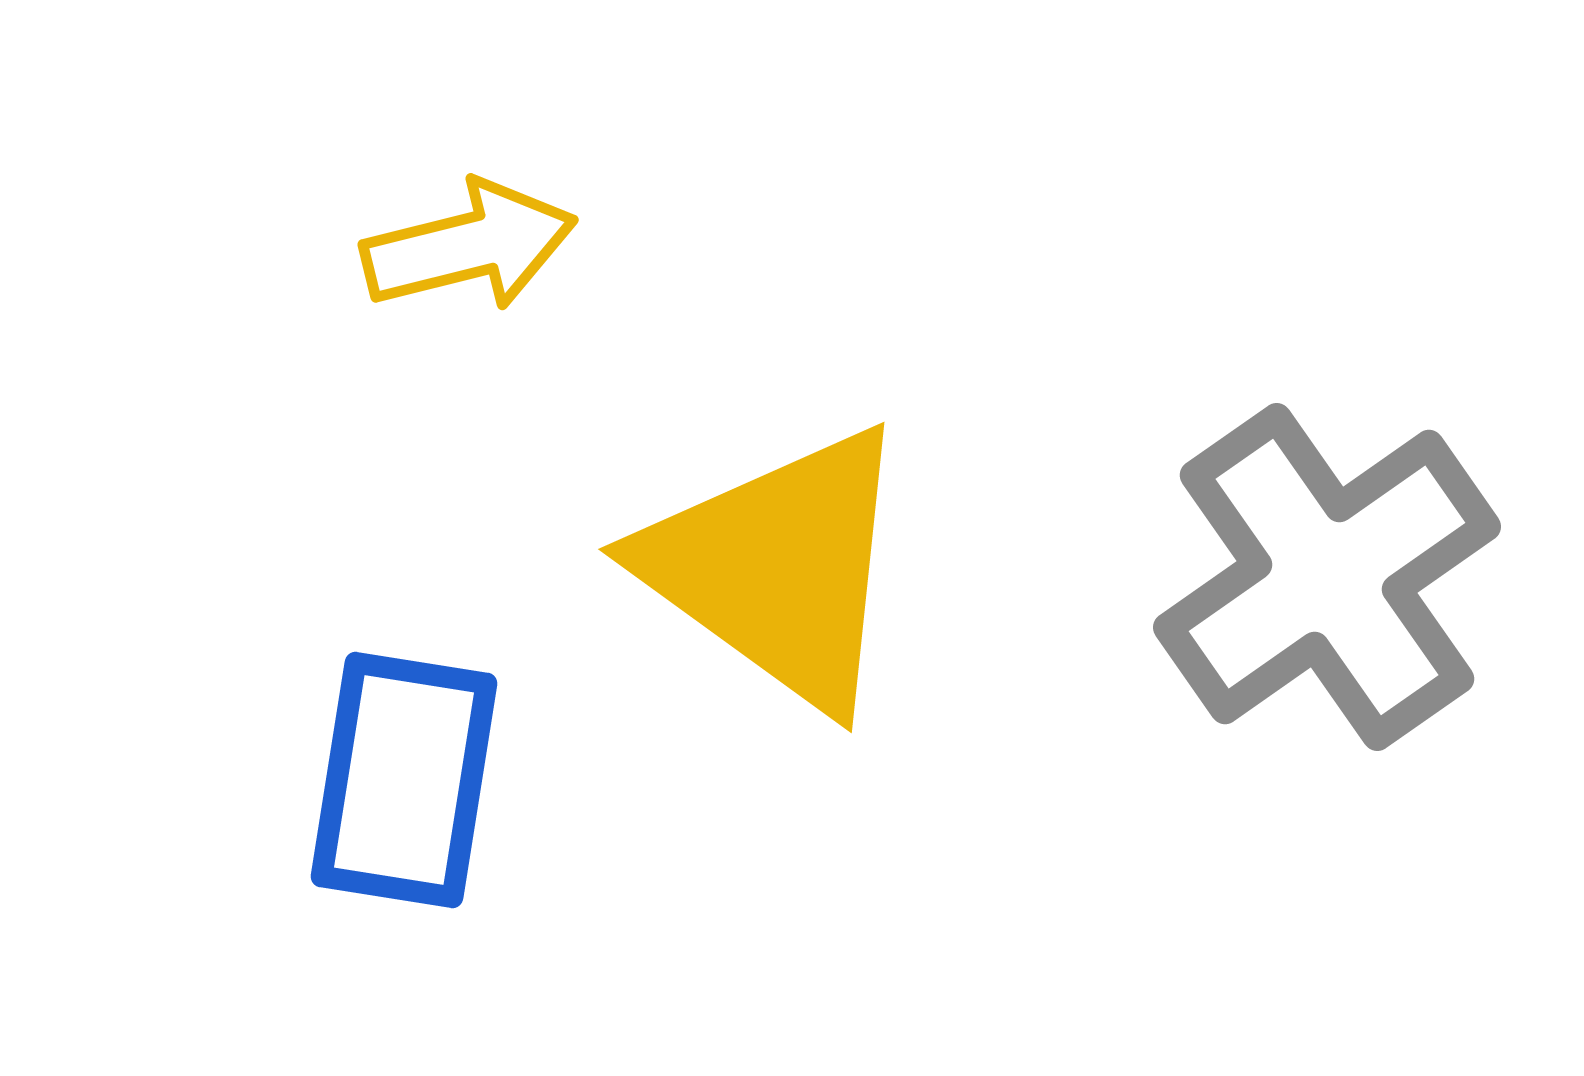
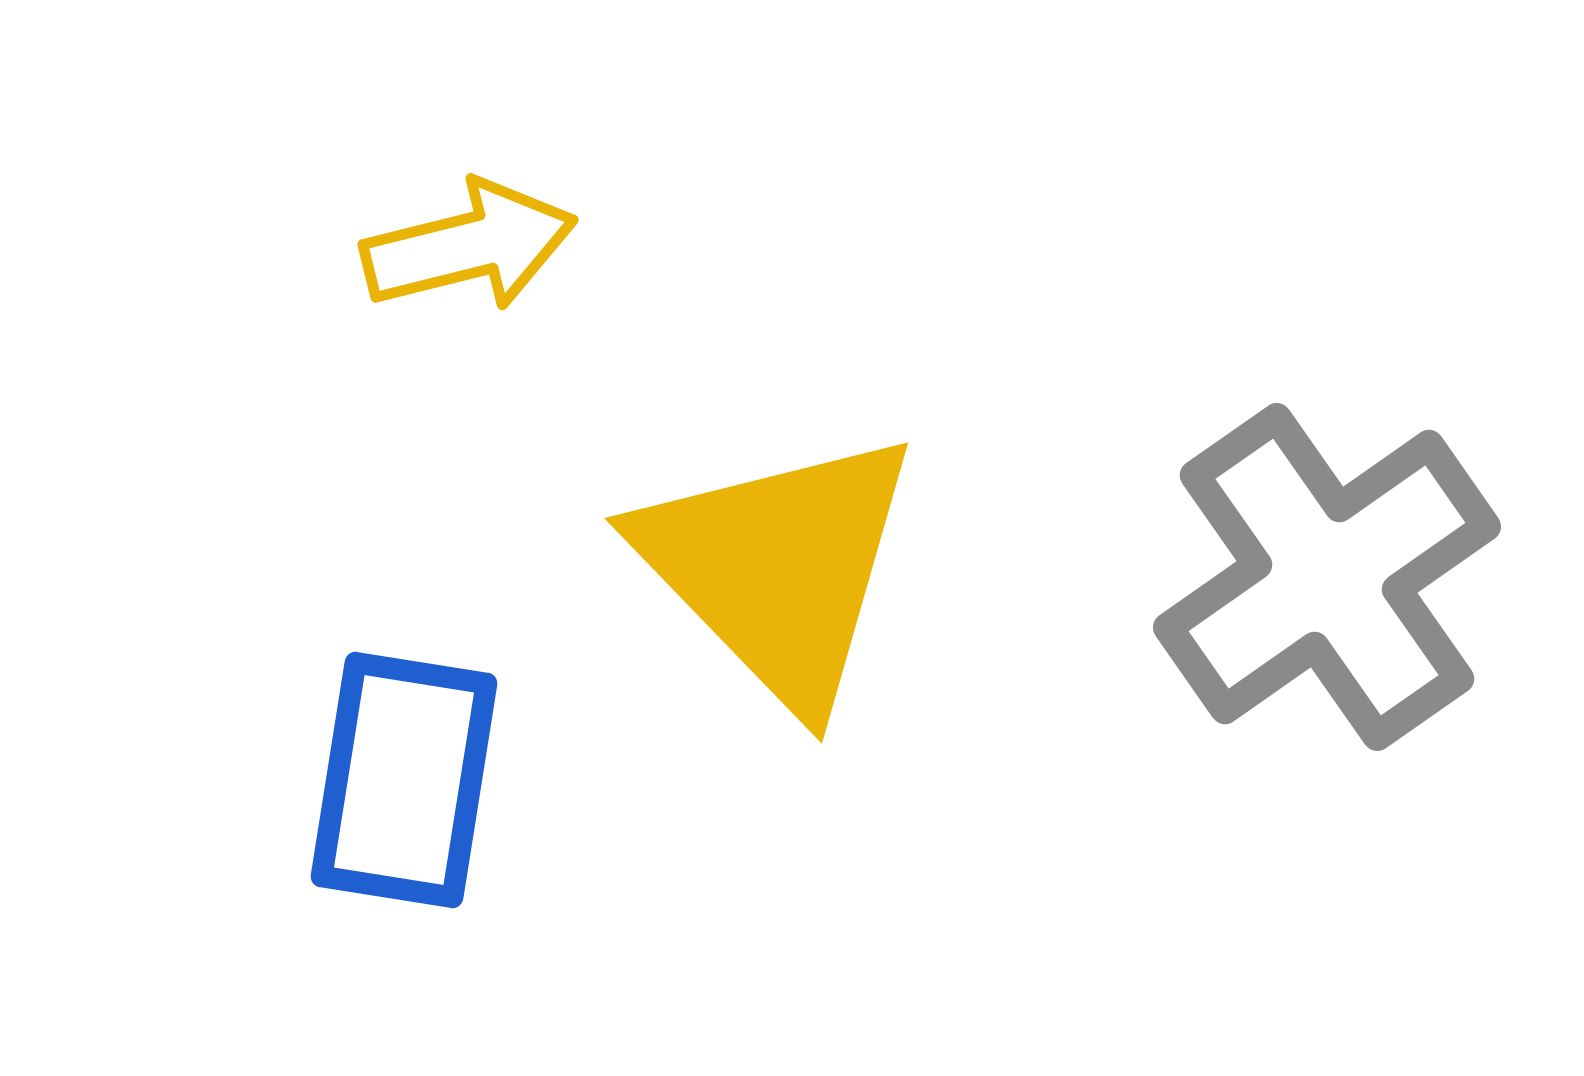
yellow triangle: rotated 10 degrees clockwise
